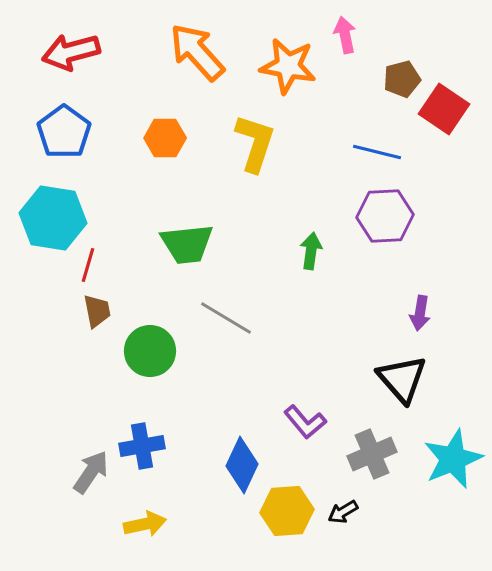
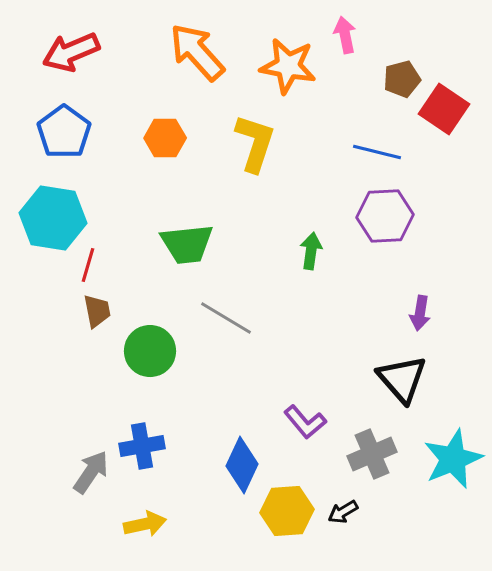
red arrow: rotated 8 degrees counterclockwise
